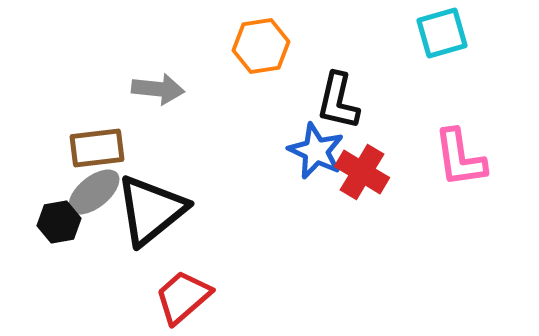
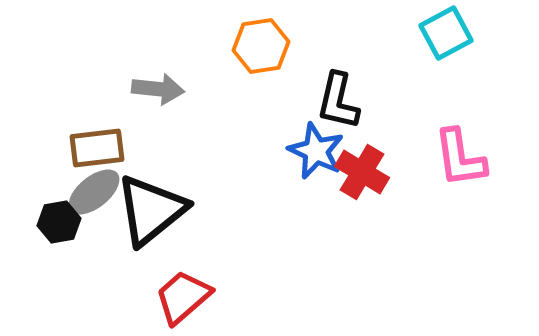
cyan square: moved 4 px right; rotated 12 degrees counterclockwise
